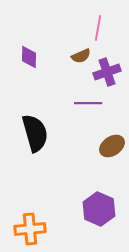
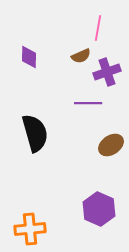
brown ellipse: moved 1 px left, 1 px up
